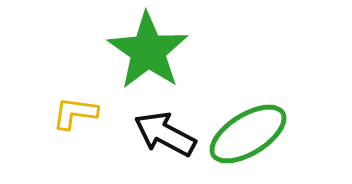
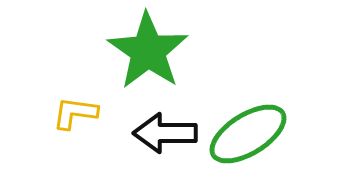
black arrow: moved 1 px up; rotated 28 degrees counterclockwise
